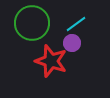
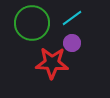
cyan line: moved 4 px left, 6 px up
red star: moved 1 px right, 2 px down; rotated 16 degrees counterclockwise
